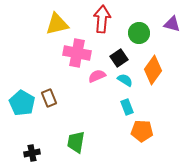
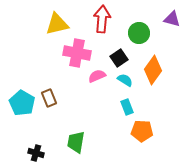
purple triangle: moved 5 px up
black cross: moved 4 px right; rotated 28 degrees clockwise
